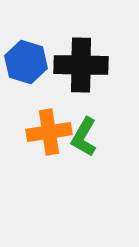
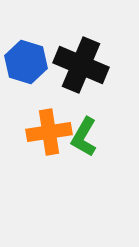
black cross: rotated 22 degrees clockwise
